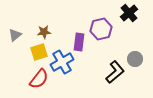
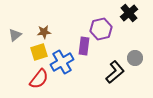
purple rectangle: moved 5 px right, 4 px down
gray circle: moved 1 px up
